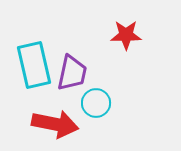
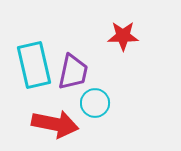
red star: moved 3 px left, 1 px down
purple trapezoid: moved 1 px right, 1 px up
cyan circle: moved 1 px left
